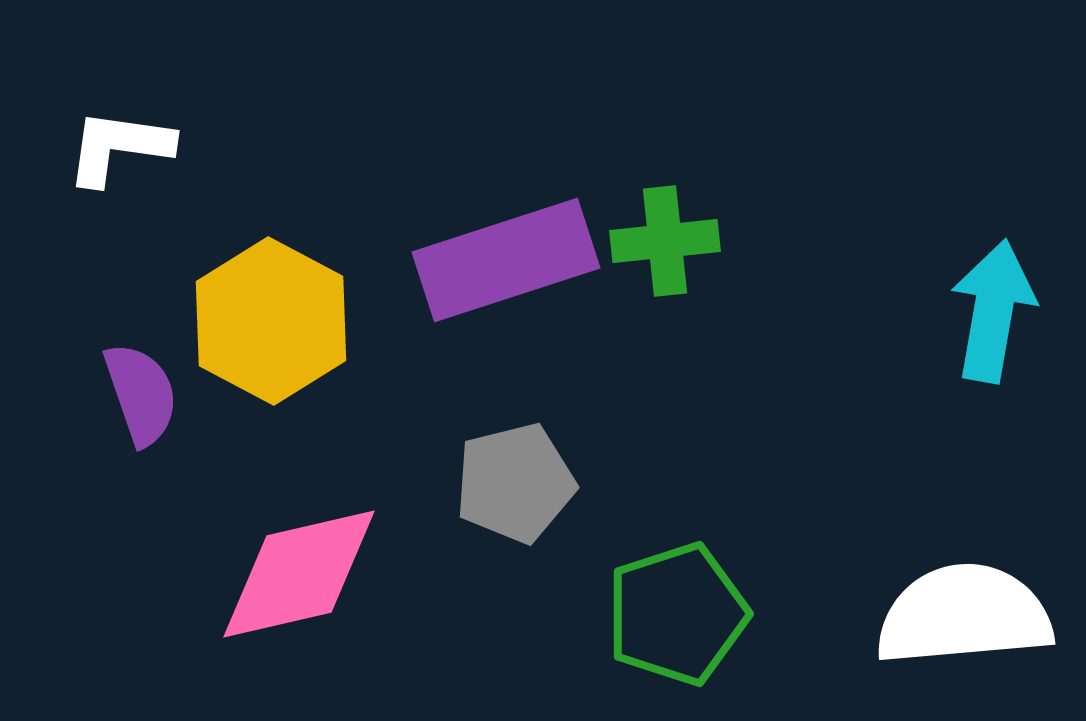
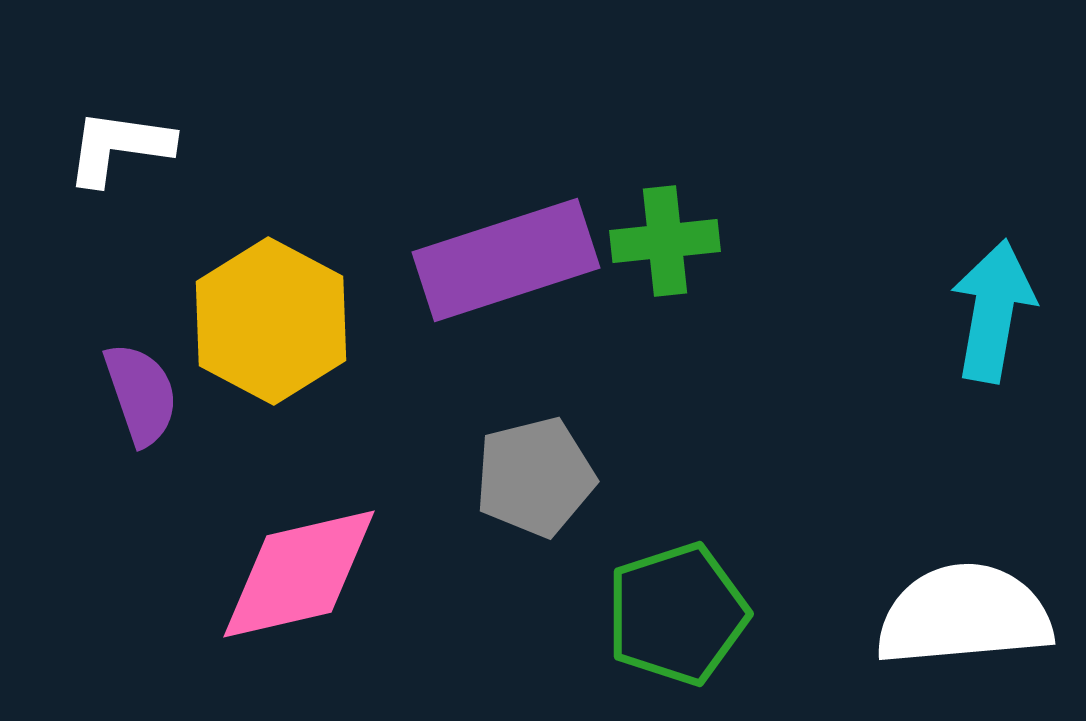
gray pentagon: moved 20 px right, 6 px up
